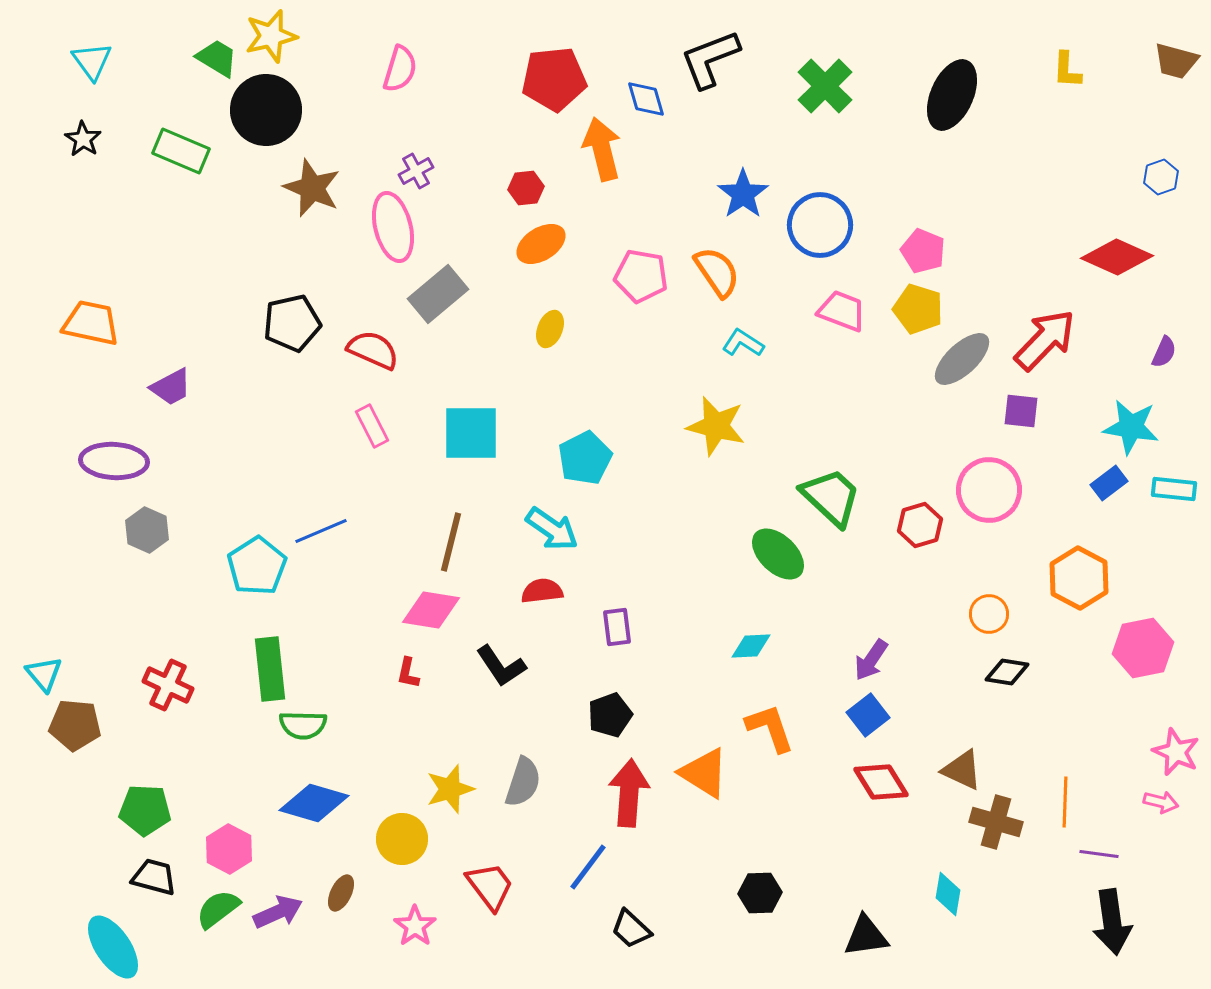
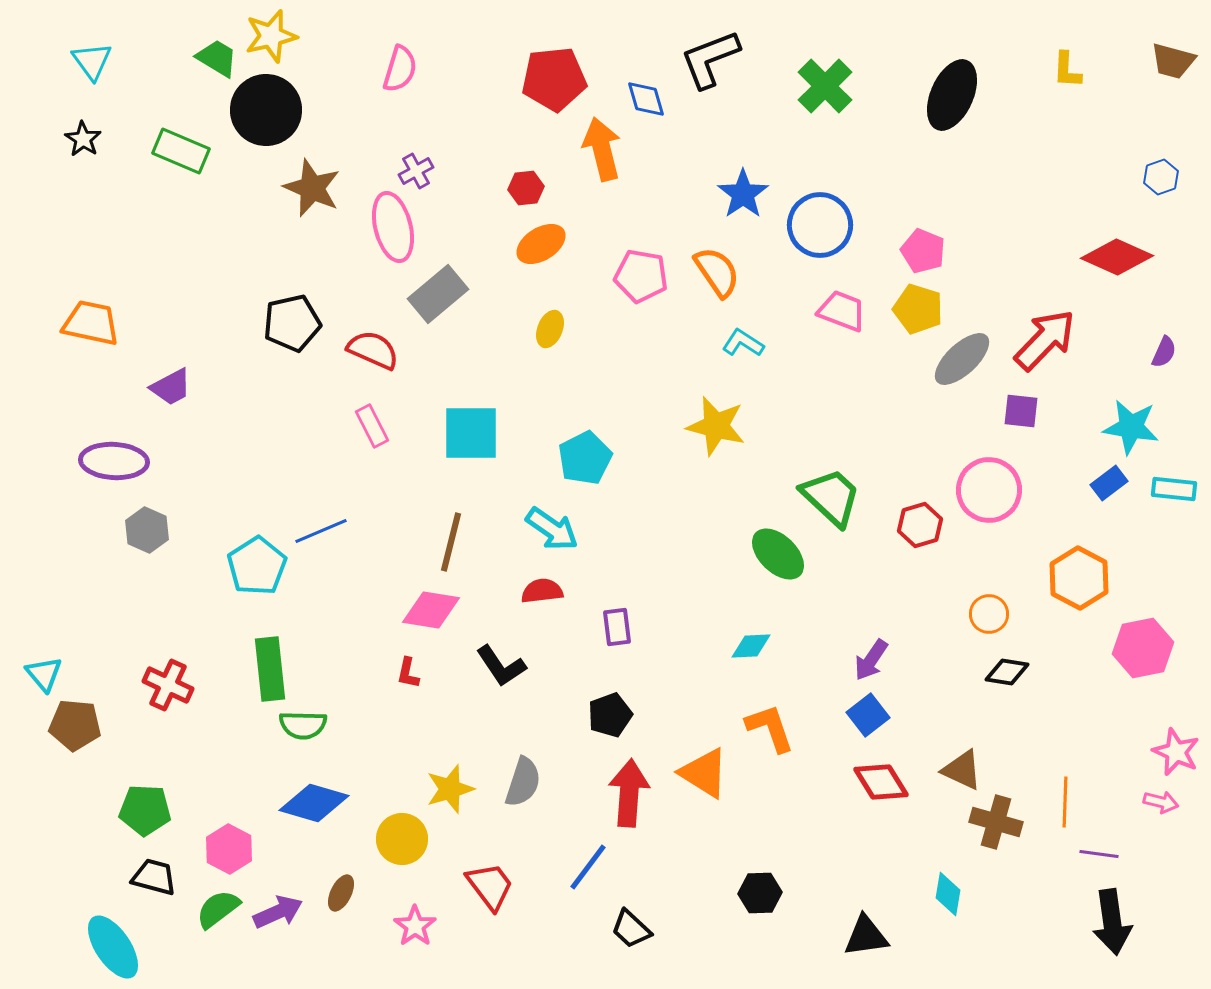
brown trapezoid at (1176, 61): moved 3 px left
